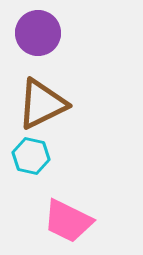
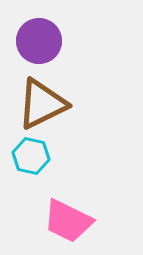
purple circle: moved 1 px right, 8 px down
